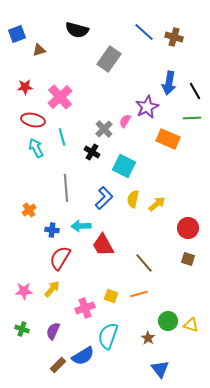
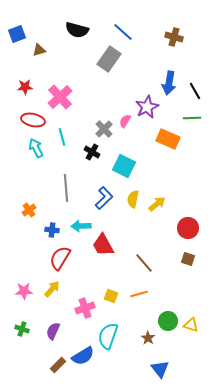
blue line at (144, 32): moved 21 px left
